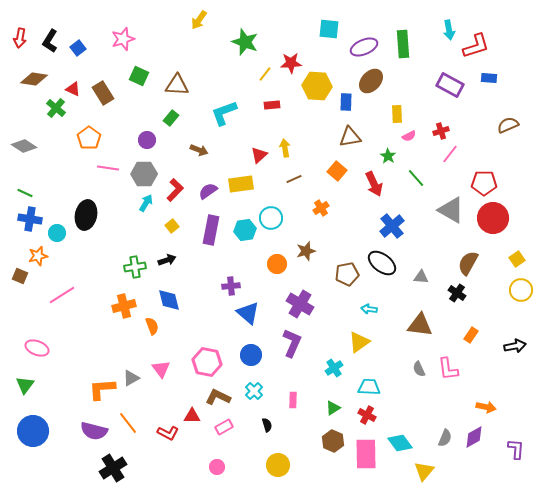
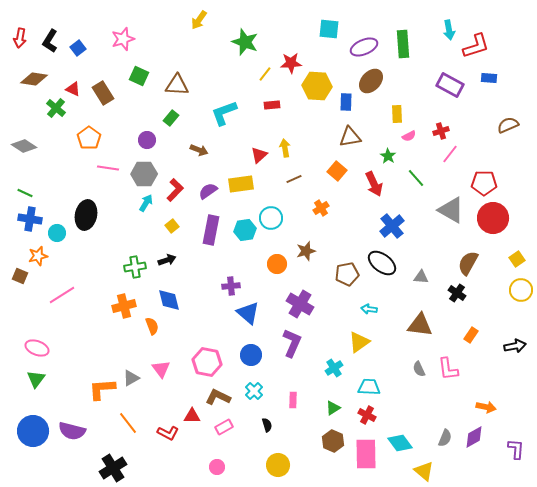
green triangle at (25, 385): moved 11 px right, 6 px up
purple semicircle at (94, 431): moved 22 px left
yellow triangle at (424, 471): rotated 30 degrees counterclockwise
